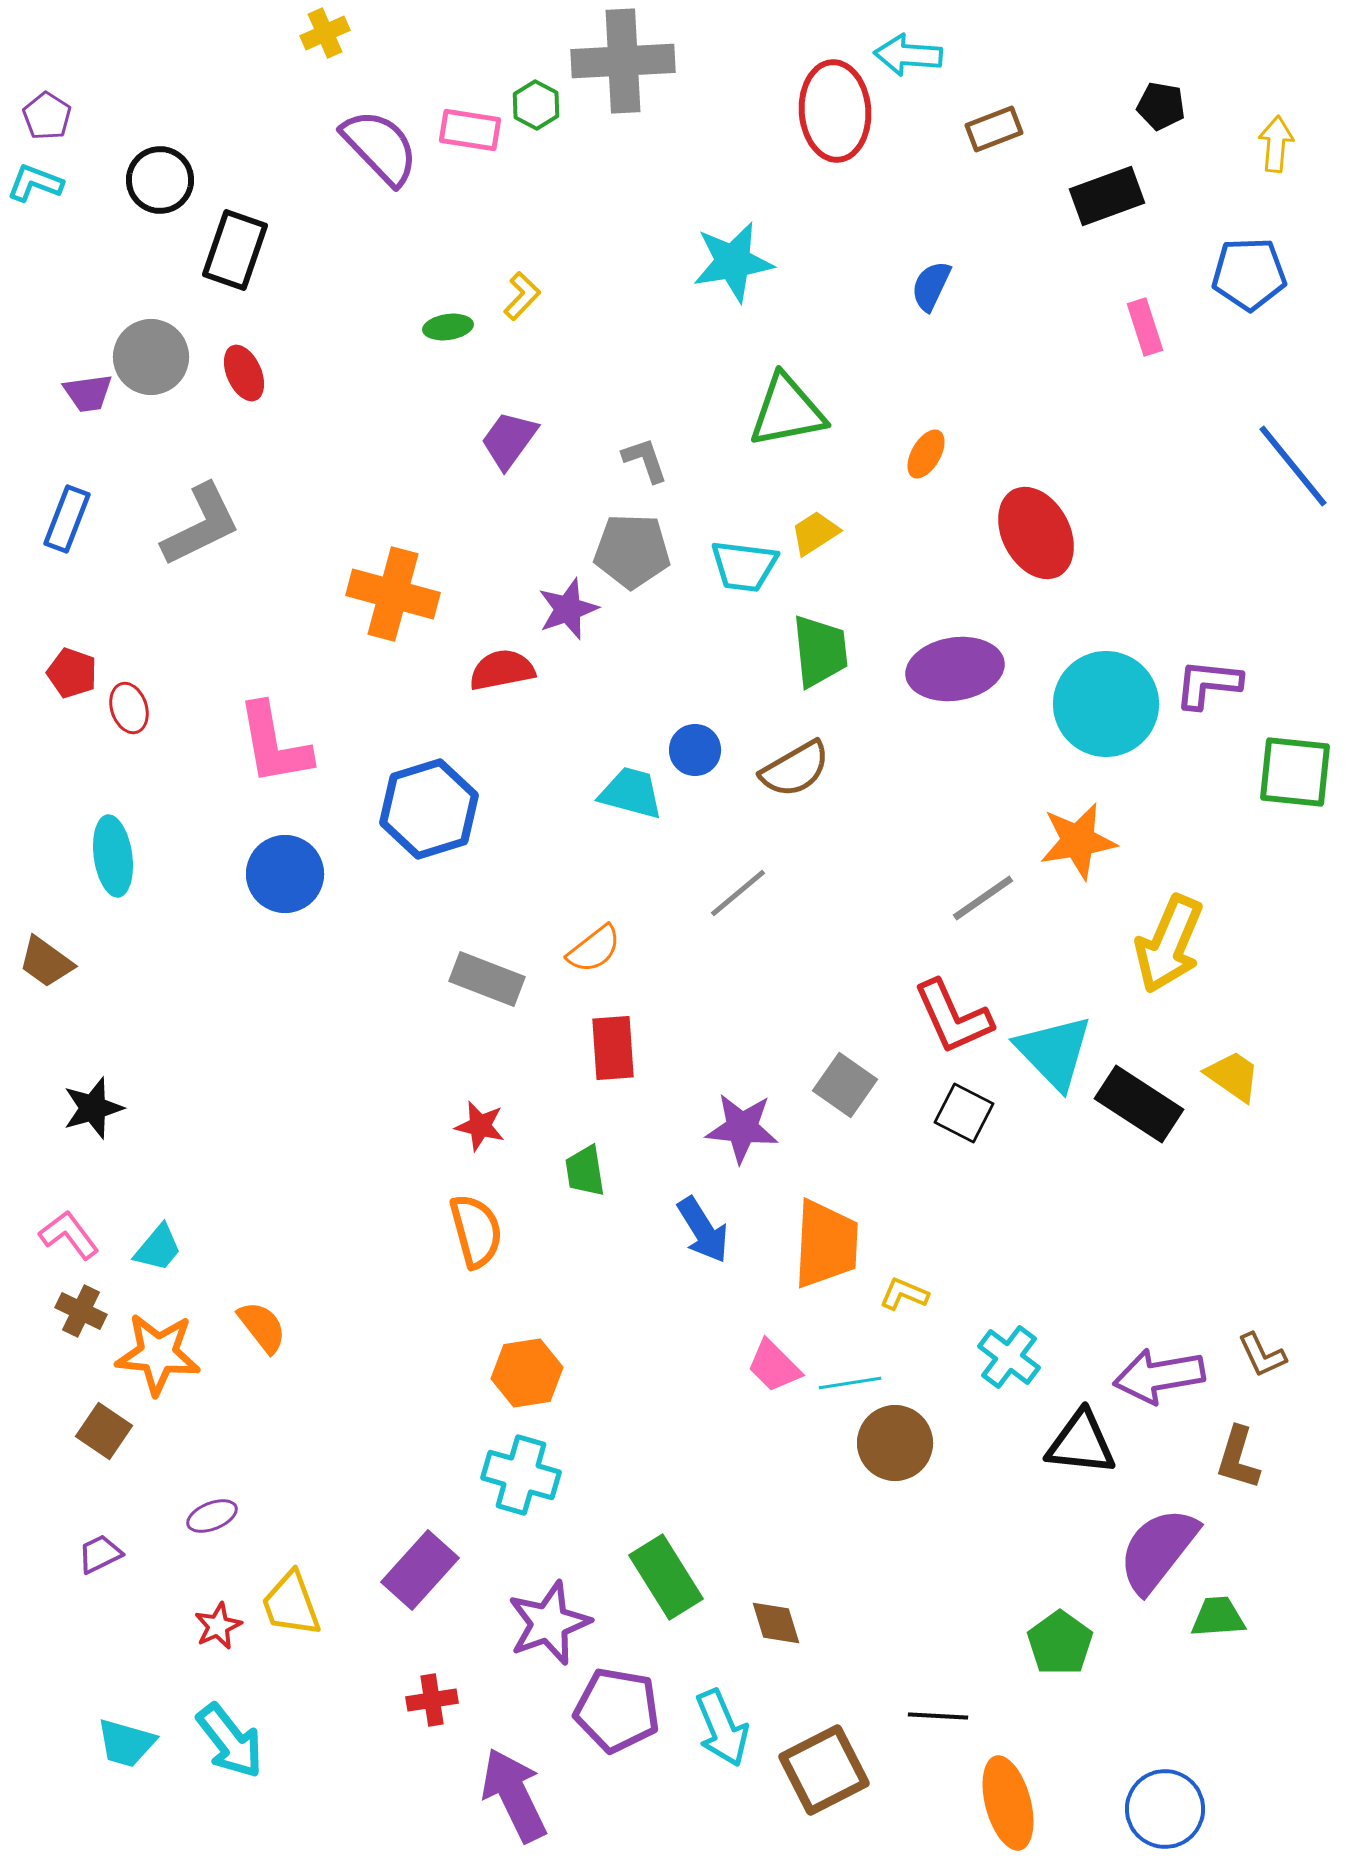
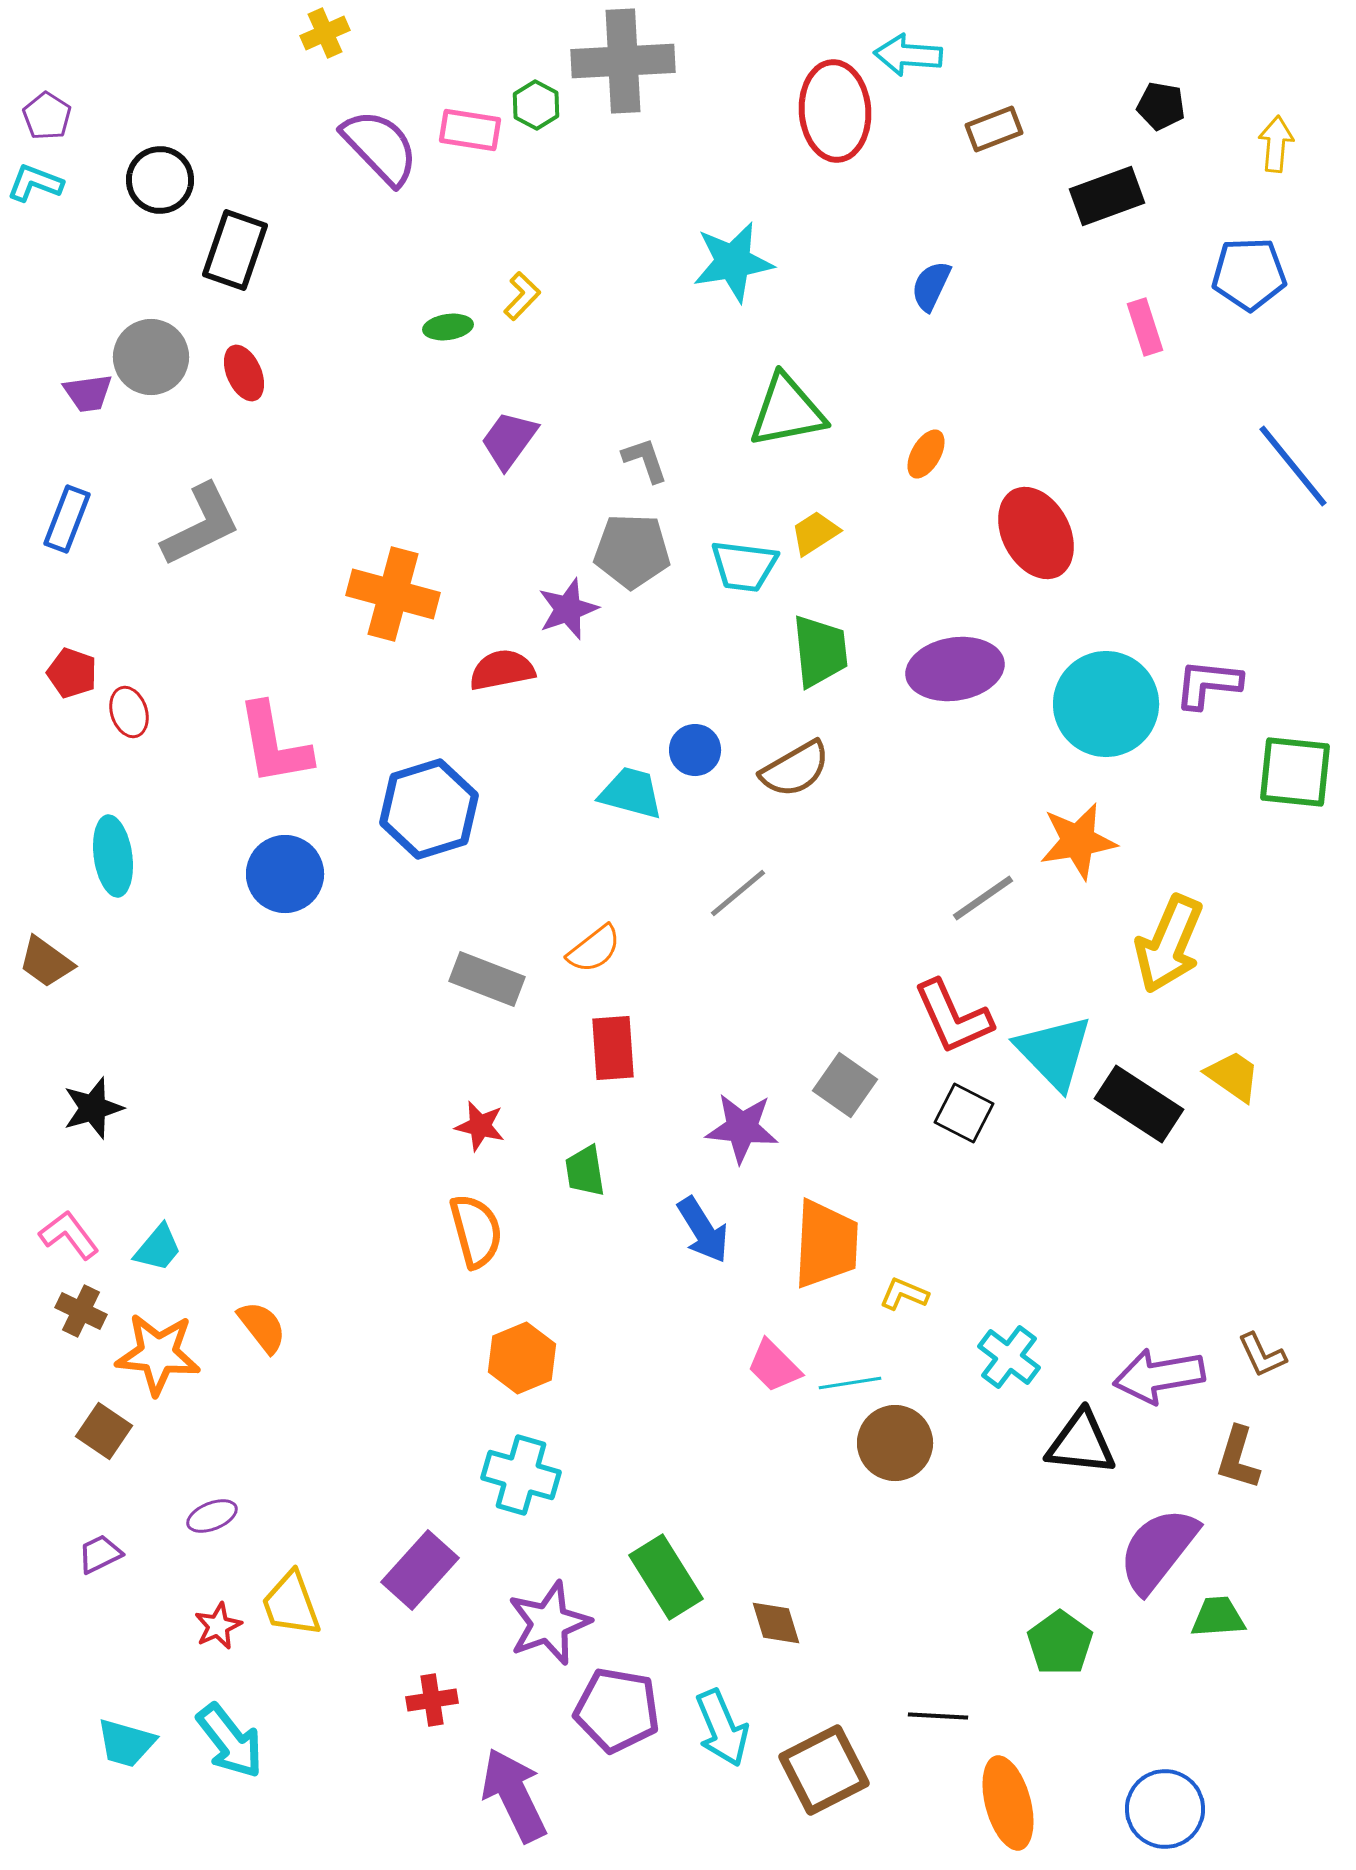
red ellipse at (129, 708): moved 4 px down
orange hexagon at (527, 1373): moved 5 px left, 15 px up; rotated 14 degrees counterclockwise
